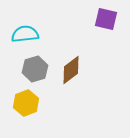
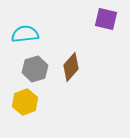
brown diamond: moved 3 px up; rotated 12 degrees counterclockwise
yellow hexagon: moved 1 px left, 1 px up
